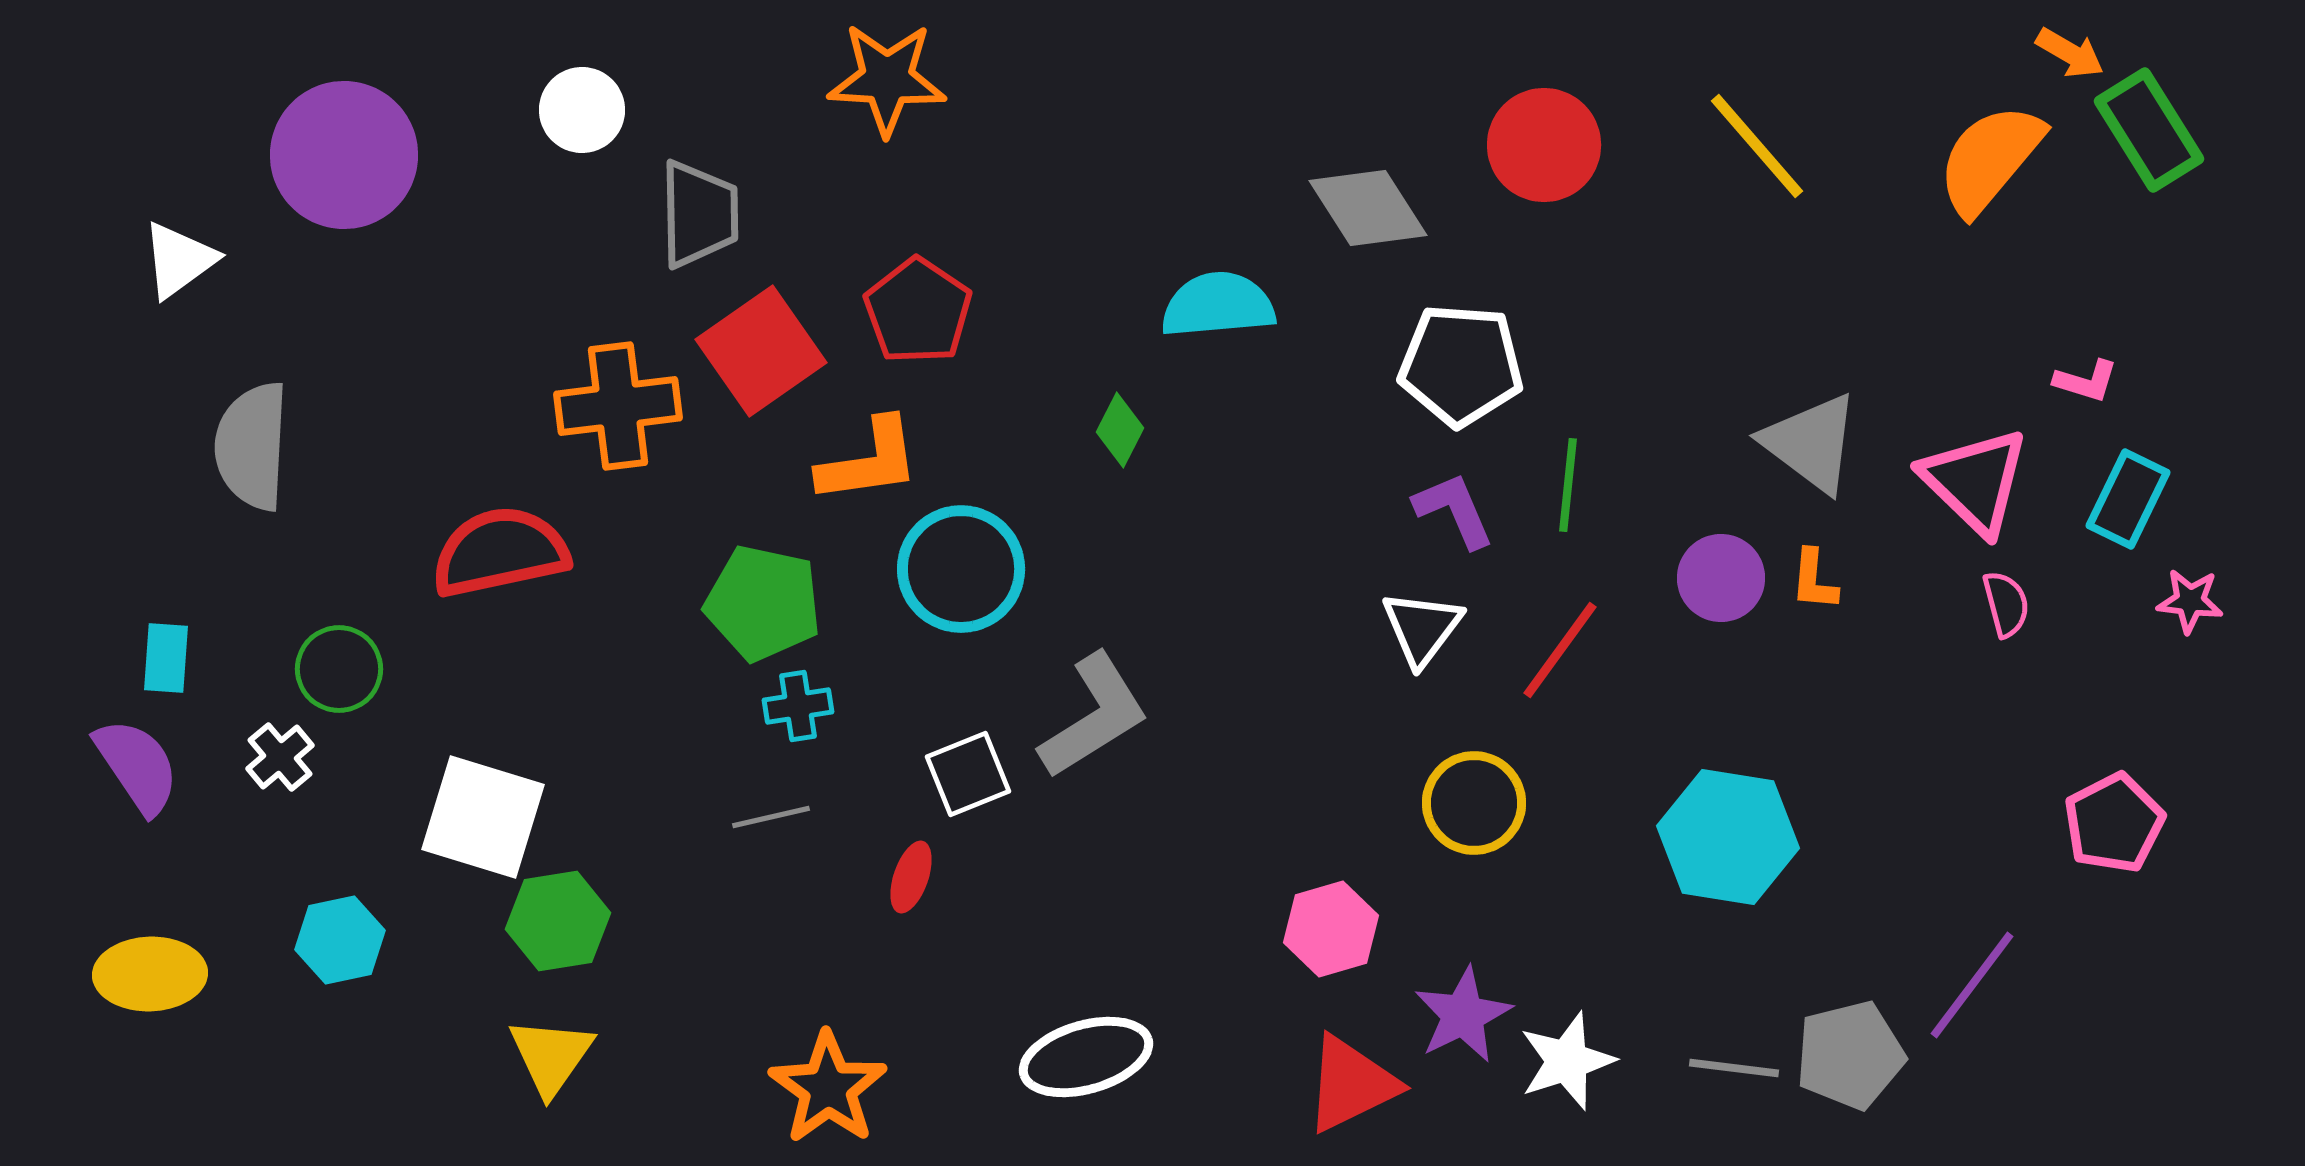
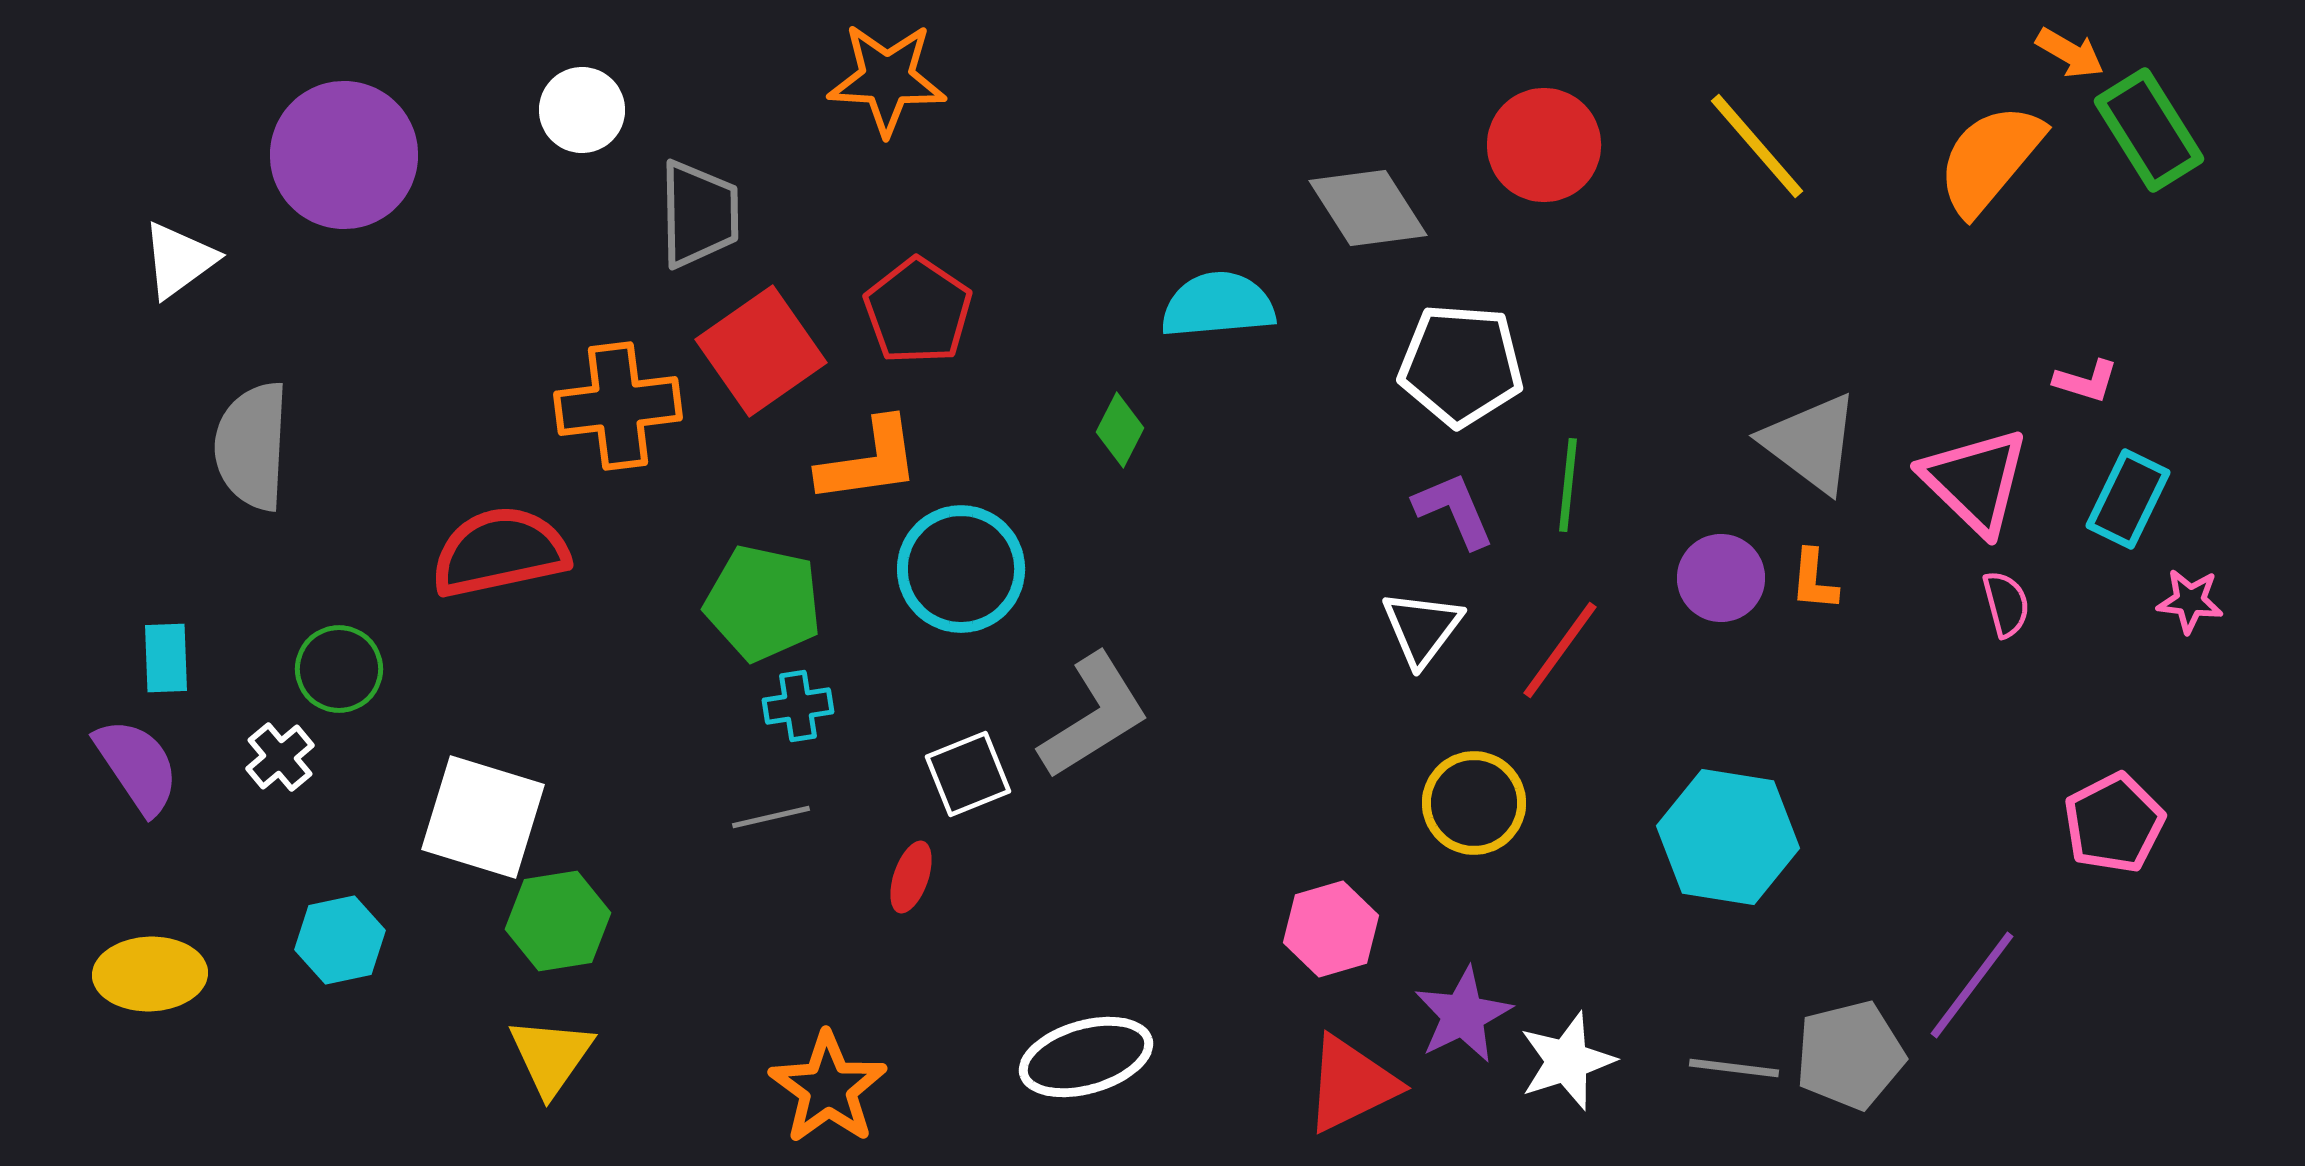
cyan rectangle at (166, 658): rotated 6 degrees counterclockwise
